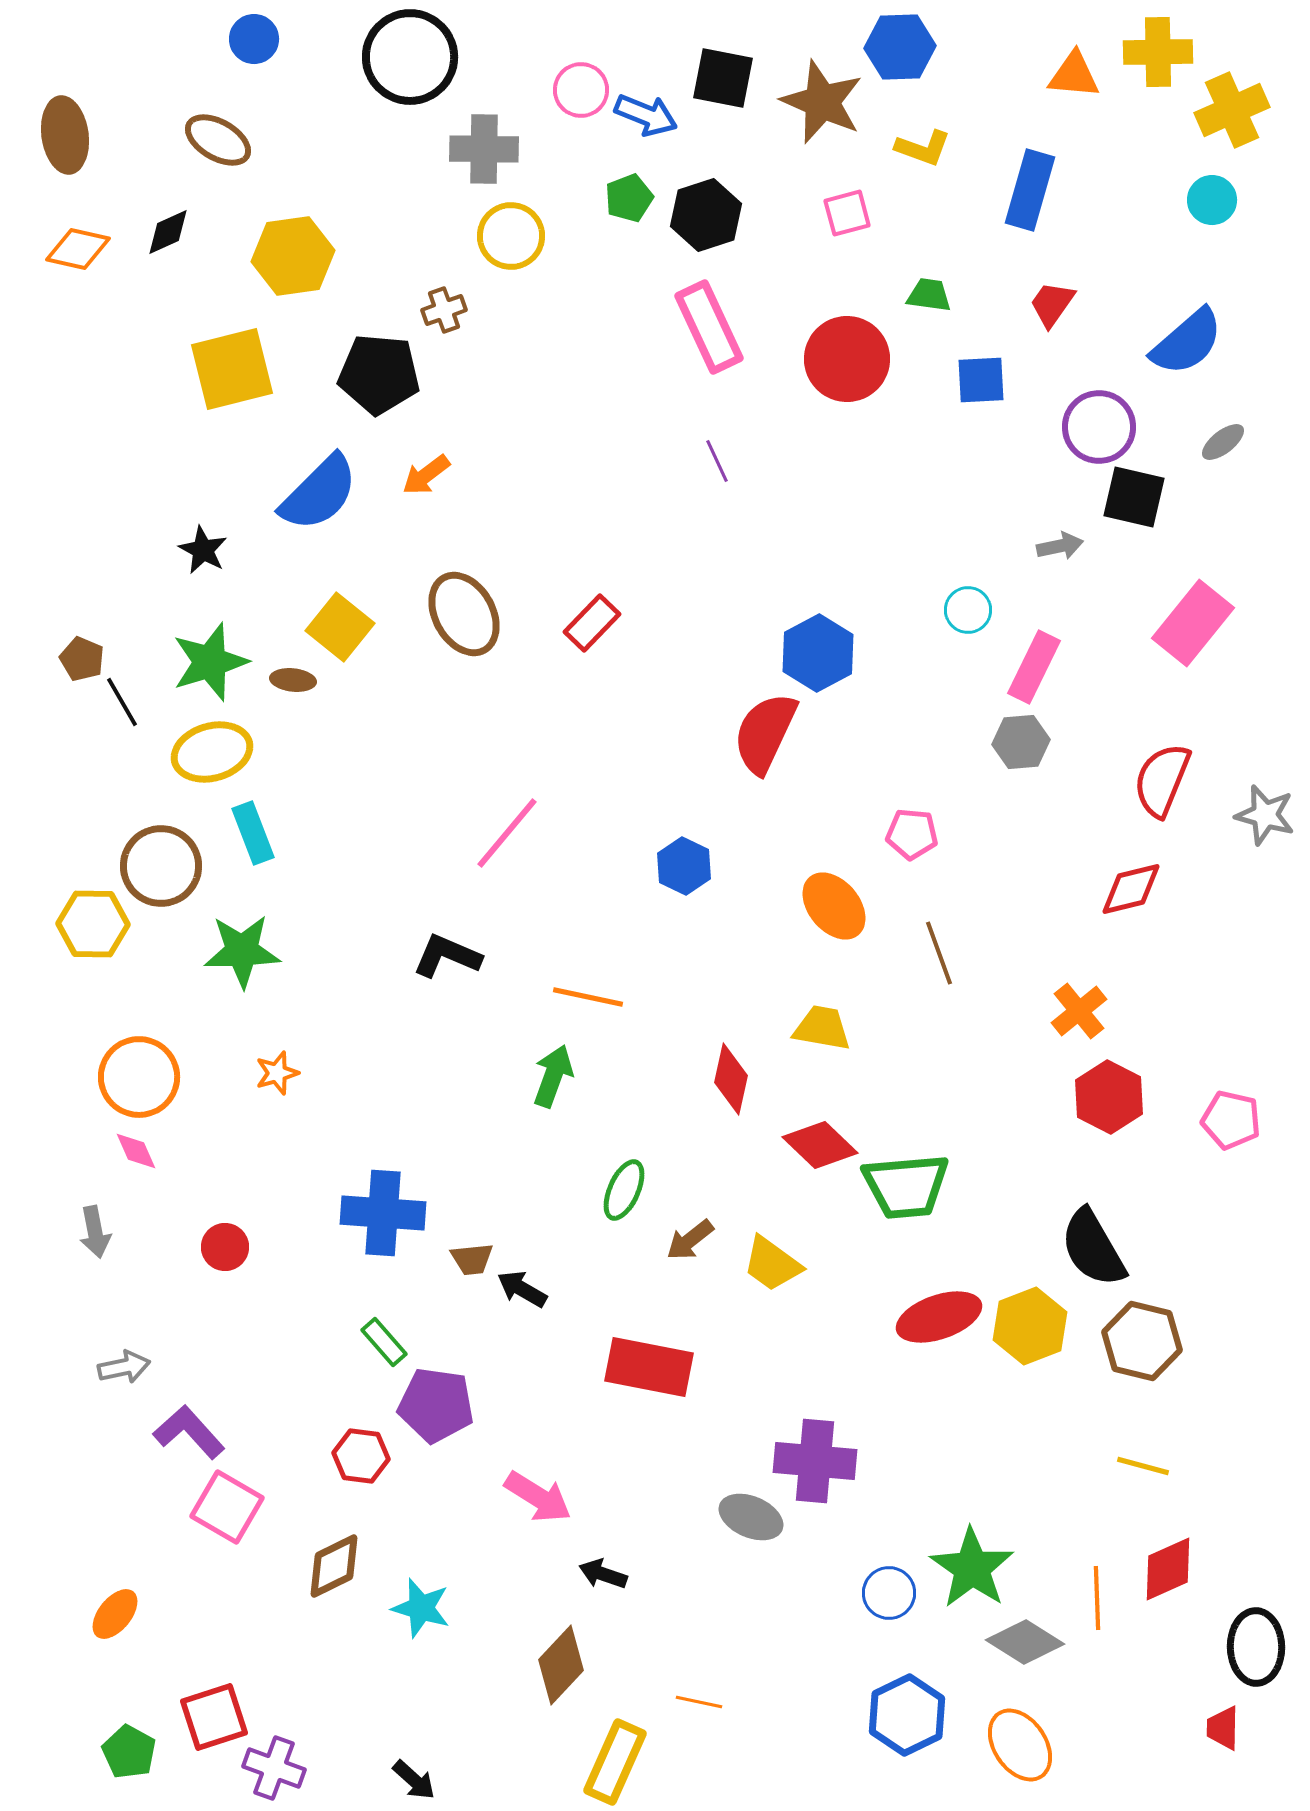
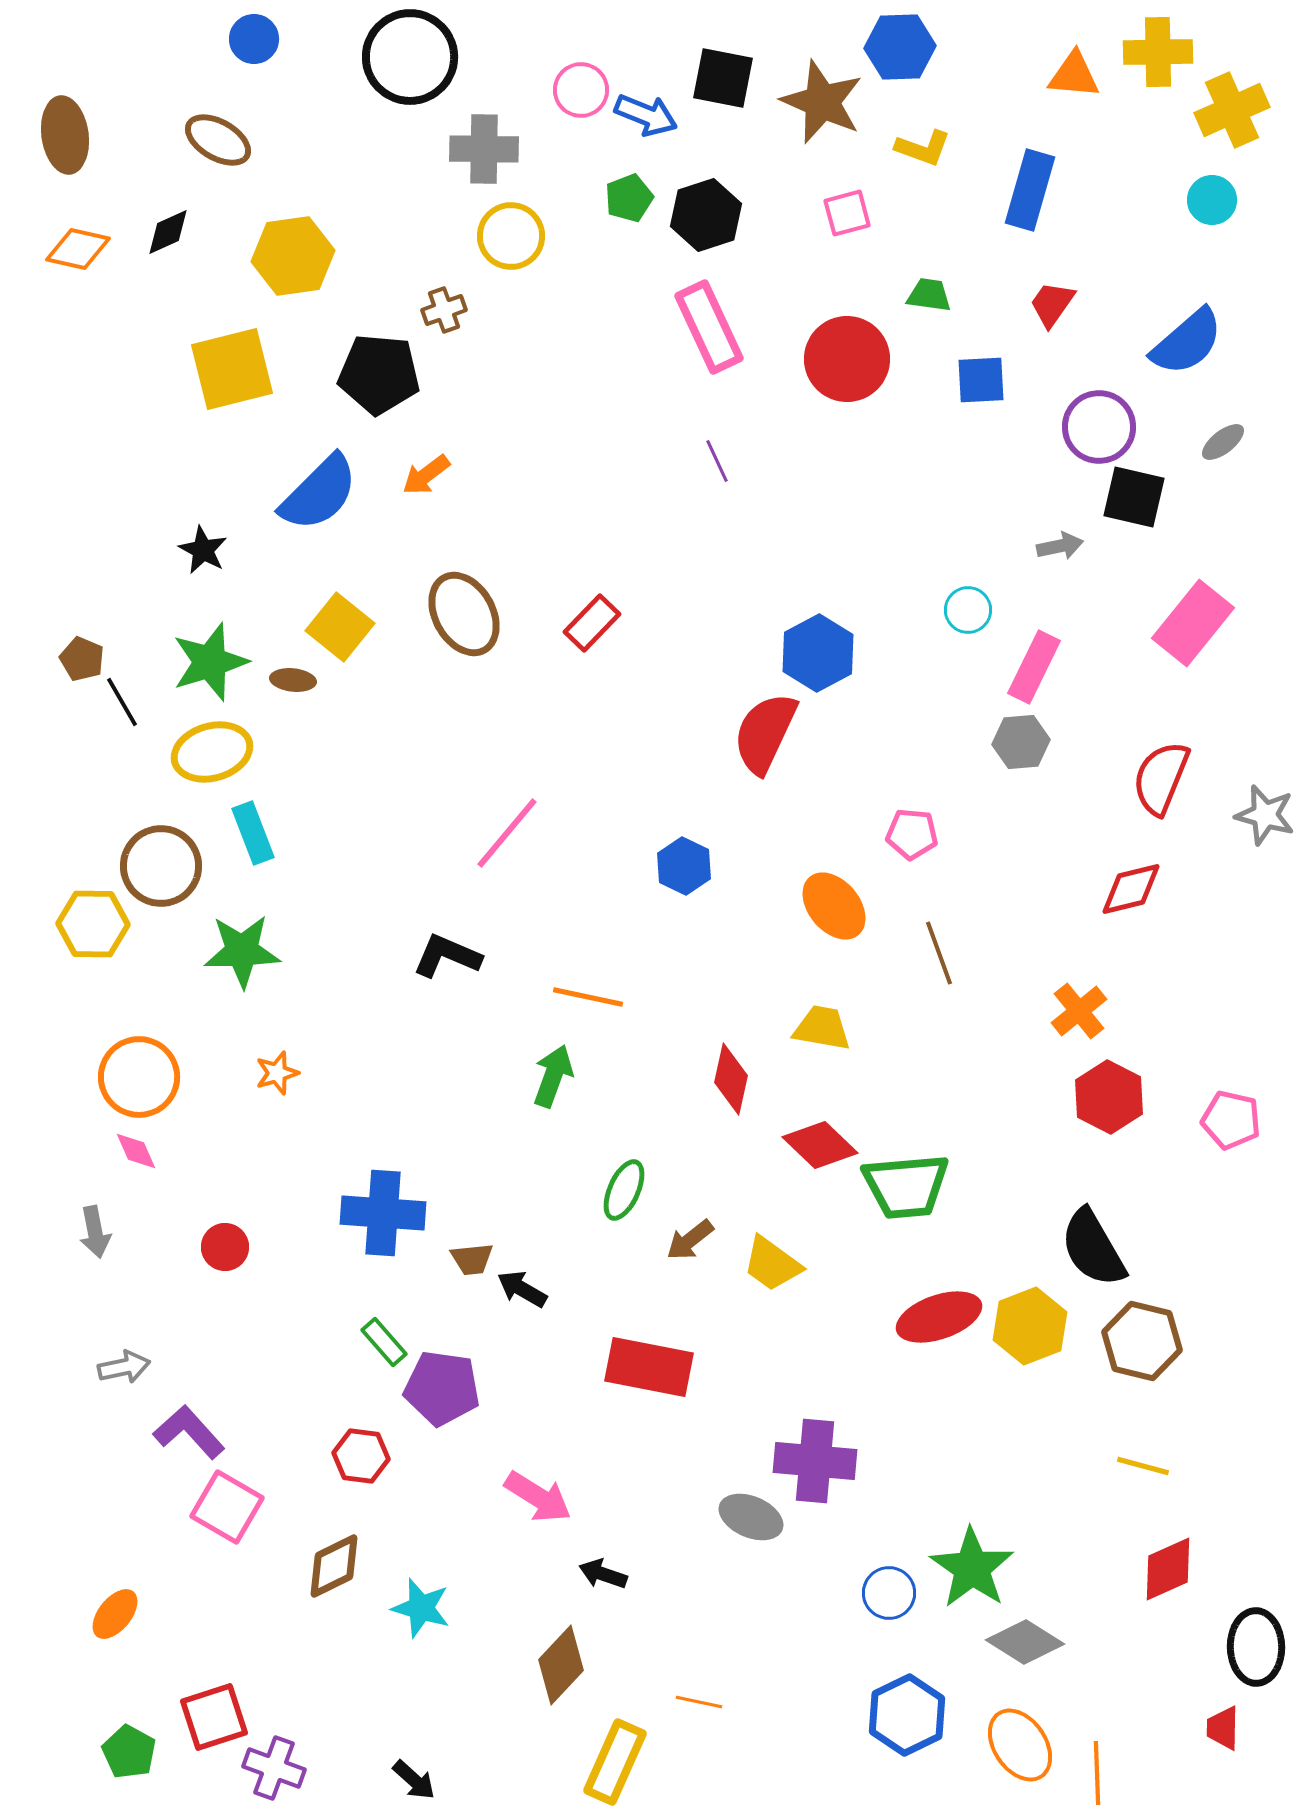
red semicircle at (1162, 780): moved 1 px left, 2 px up
purple pentagon at (436, 1405): moved 6 px right, 17 px up
orange line at (1097, 1598): moved 175 px down
